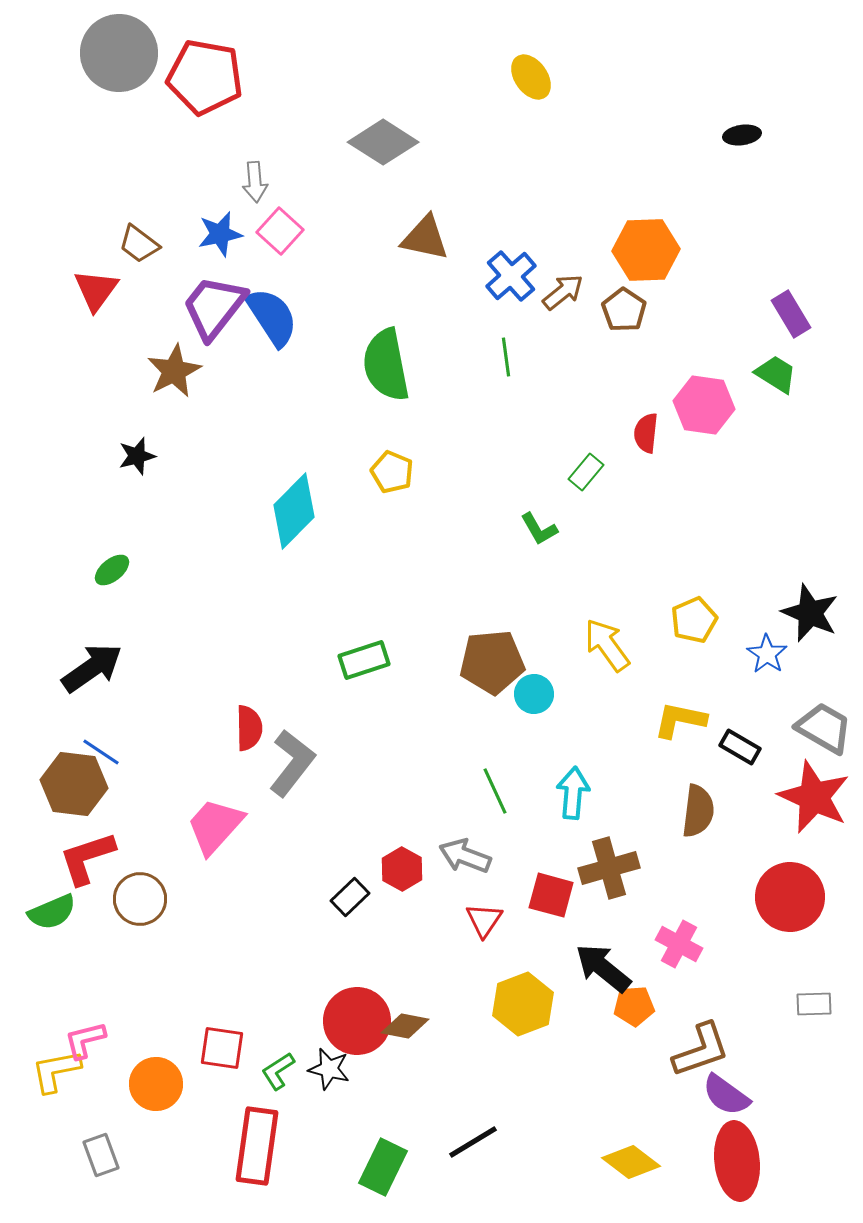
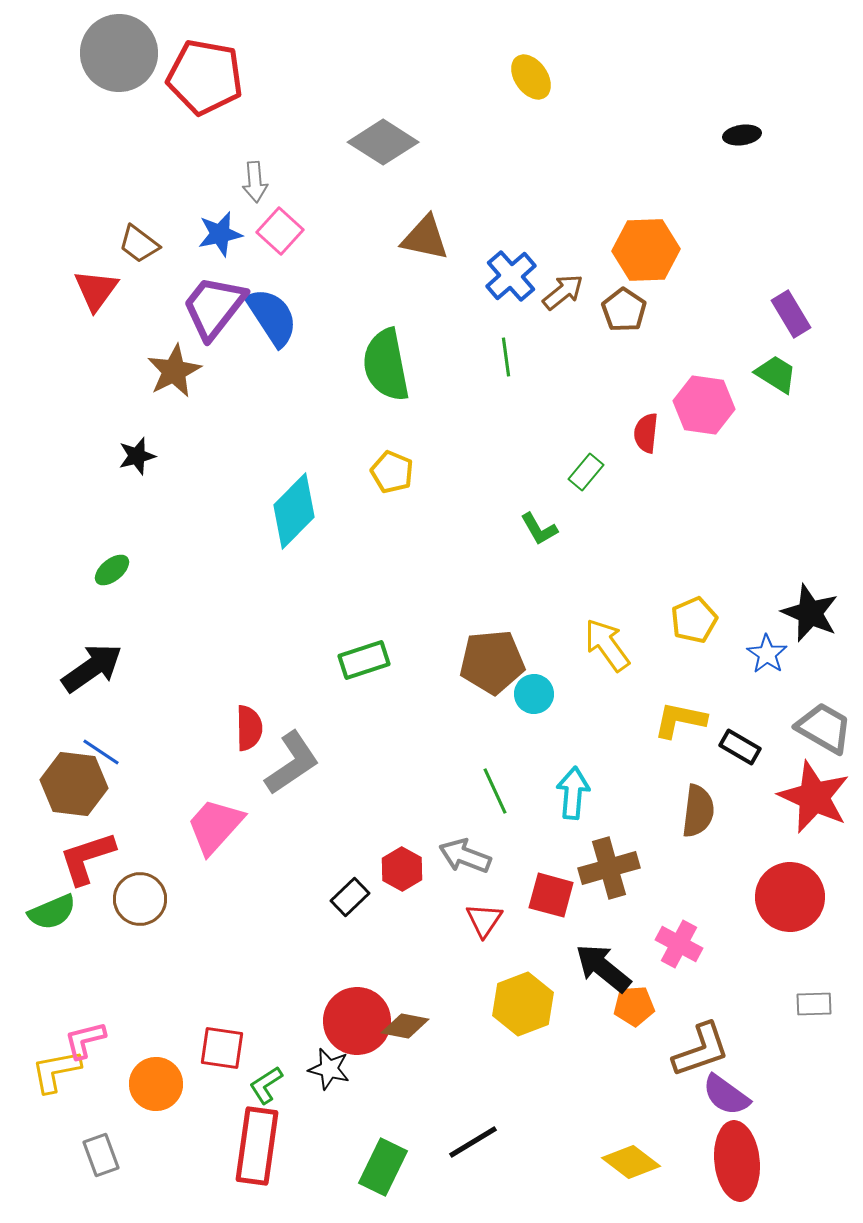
gray L-shape at (292, 763): rotated 18 degrees clockwise
green L-shape at (278, 1071): moved 12 px left, 14 px down
